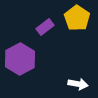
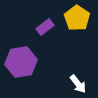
purple hexagon: moved 1 px right, 3 px down; rotated 20 degrees clockwise
white arrow: rotated 42 degrees clockwise
